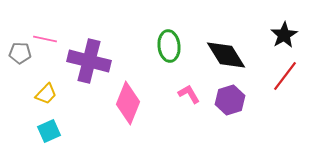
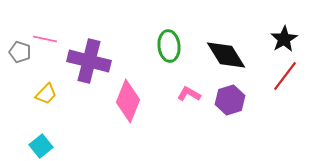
black star: moved 4 px down
gray pentagon: moved 1 px up; rotated 15 degrees clockwise
pink L-shape: rotated 30 degrees counterclockwise
pink diamond: moved 2 px up
cyan square: moved 8 px left, 15 px down; rotated 15 degrees counterclockwise
